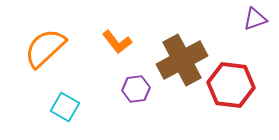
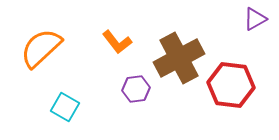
purple triangle: rotated 10 degrees counterclockwise
orange semicircle: moved 4 px left
brown cross: moved 3 px left, 2 px up
